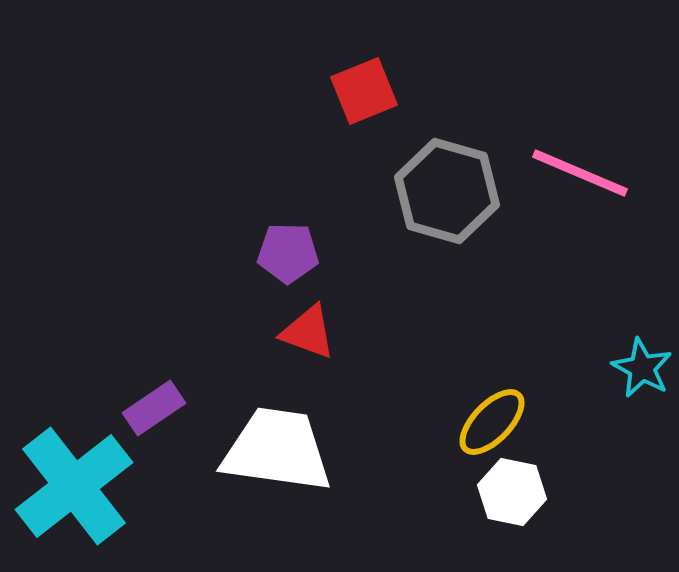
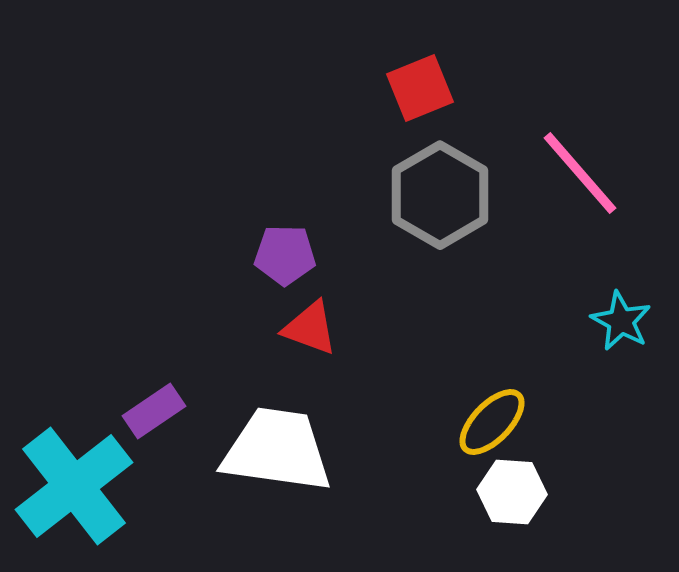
red square: moved 56 px right, 3 px up
pink line: rotated 26 degrees clockwise
gray hexagon: moved 7 px left, 4 px down; rotated 14 degrees clockwise
purple pentagon: moved 3 px left, 2 px down
red triangle: moved 2 px right, 4 px up
cyan star: moved 21 px left, 47 px up
purple rectangle: moved 3 px down
white hexagon: rotated 8 degrees counterclockwise
